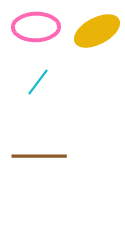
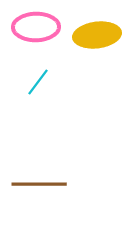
yellow ellipse: moved 4 px down; rotated 21 degrees clockwise
brown line: moved 28 px down
